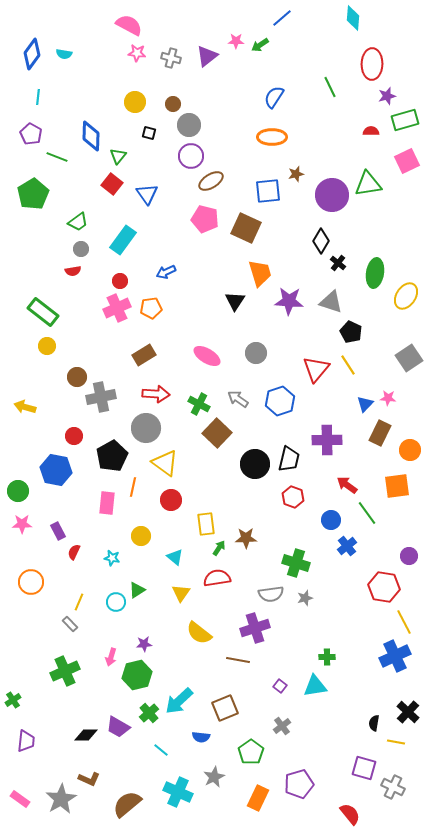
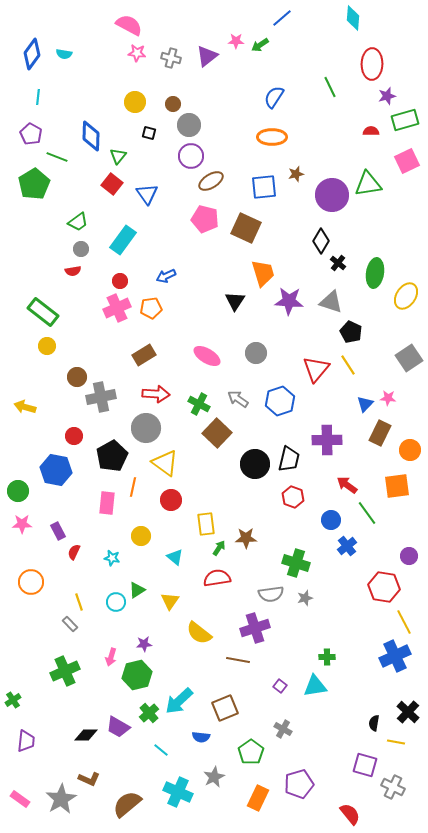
blue square at (268, 191): moved 4 px left, 4 px up
green pentagon at (33, 194): moved 1 px right, 10 px up
blue arrow at (166, 272): moved 4 px down
orange trapezoid at (260, 273): moved 3 px right
yellow triangle at (181, 593): moved 11 px left, 8 px down
yellow line at (79, 602): rotated 42 degrees counterclockwise
gray cross at (282, 726): moved 1 px right, 3 px down; rotated 24 degrees counterclockwise
purple square at (364, 768): moved 1 px right, 3 px up
